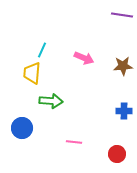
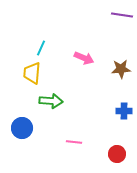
cyan line: moved 1 px left, 2 px up
brown star: moved 2 px left, 3 px down
